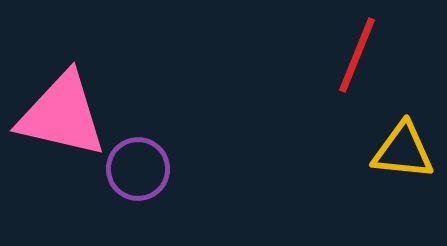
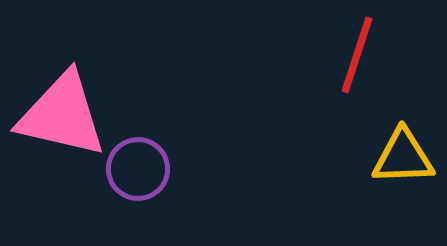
red line: rotated 4 degrees counterclockwise
yellow triangle: moved 6 px down; rotated 8 degrees counterclockwise
